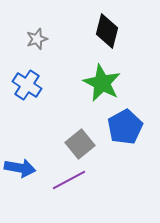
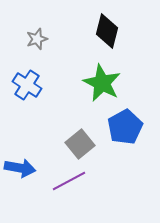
purple line: moved 1 px down
